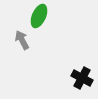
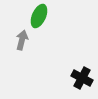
gray arrow: rotated 42 degrees clockwise
